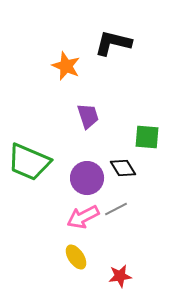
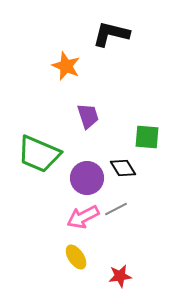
black L-shape: moved 2 px left, 9 px up
green trapezoid: moved 10 px right, 8 px up
